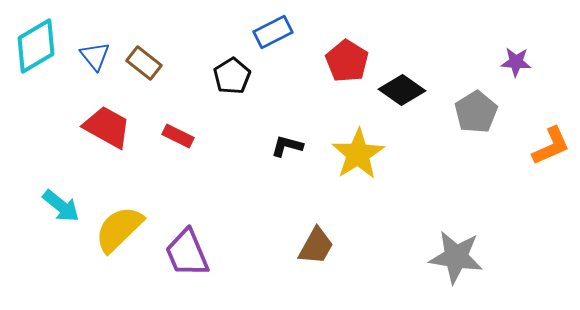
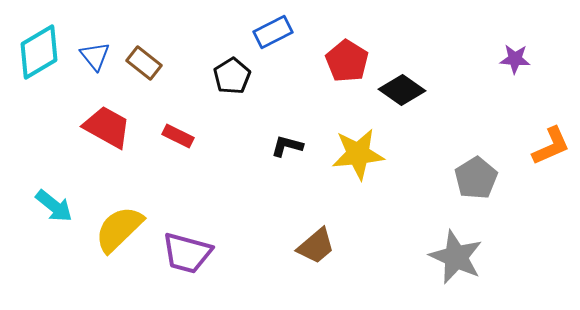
cyan diamond: moved 3 px right, 6 px down
purple star: moved 1 px left, 3 px up
gray pentagon: moved 66 px down
yellow star: rotated 26 degrees clockwise
cyan arrow: moved 7 px left
brown trapezoid: rotated 21 degrees clockwise
purple trapezoid: rotated 52 degrees counterclockwise
gray star: rotated 16 degrees clockwise
